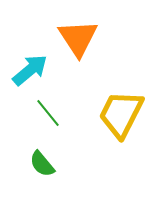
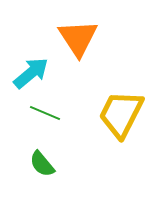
cyan arrow: moved 1 px right, 3 px down
green line: moved 3 px left; rotated 28 degrees counterclockwise
